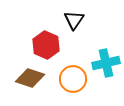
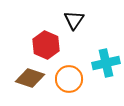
orange circle: moved 4 px left
